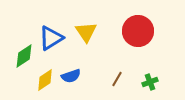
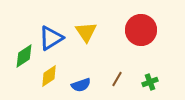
red circle: moved 3 px right, 1 px up
blue semicircle: moved 10 px right, 9 px down
yellow diamond: moved 4 px right, 4 px up
